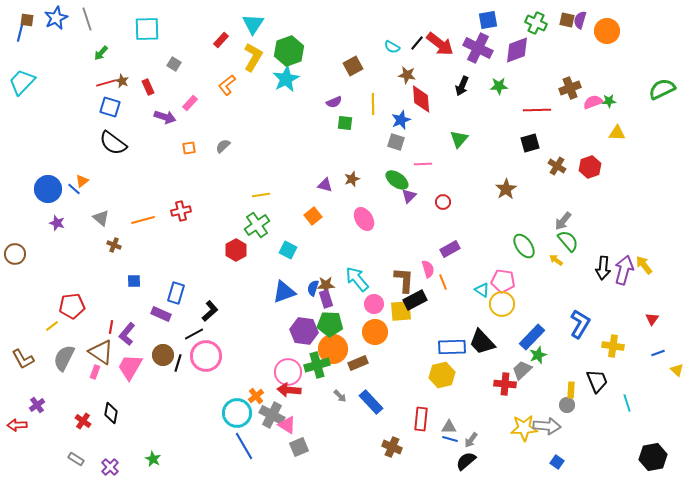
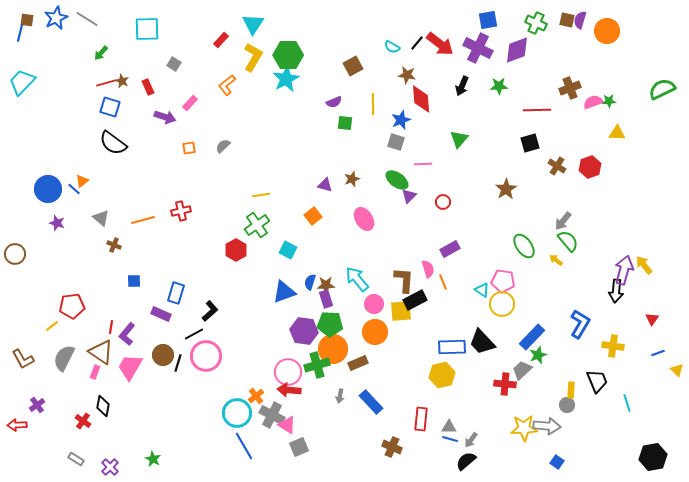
gray line at (87, 19): rotated 40 degrees counterclockwise
green hexagon at (289, 51): moved 1 px left, 4 px down; rotated 20 degrees clockwise
black arrow at (603, 268): moved 13 px right, 23 px down
blue semicircle at (313, 288): moved 3 px left, 6 px up
gray arrow at (340, 396): rotated 56 degrees clockwise
black diamond at (111, 413): moved 8 px left, 7 px up
